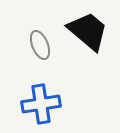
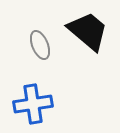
blue cross: moved 8 px left
